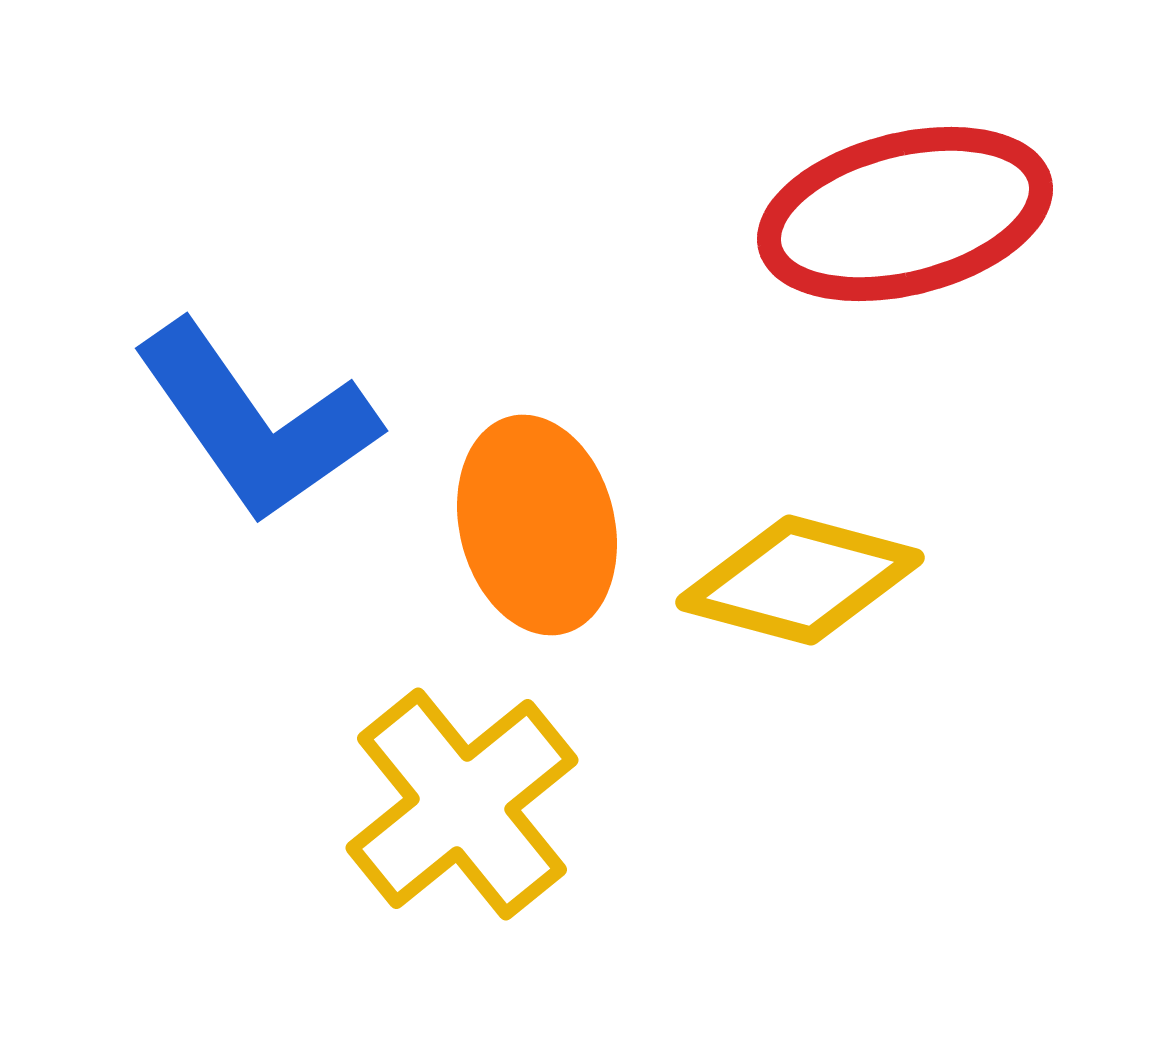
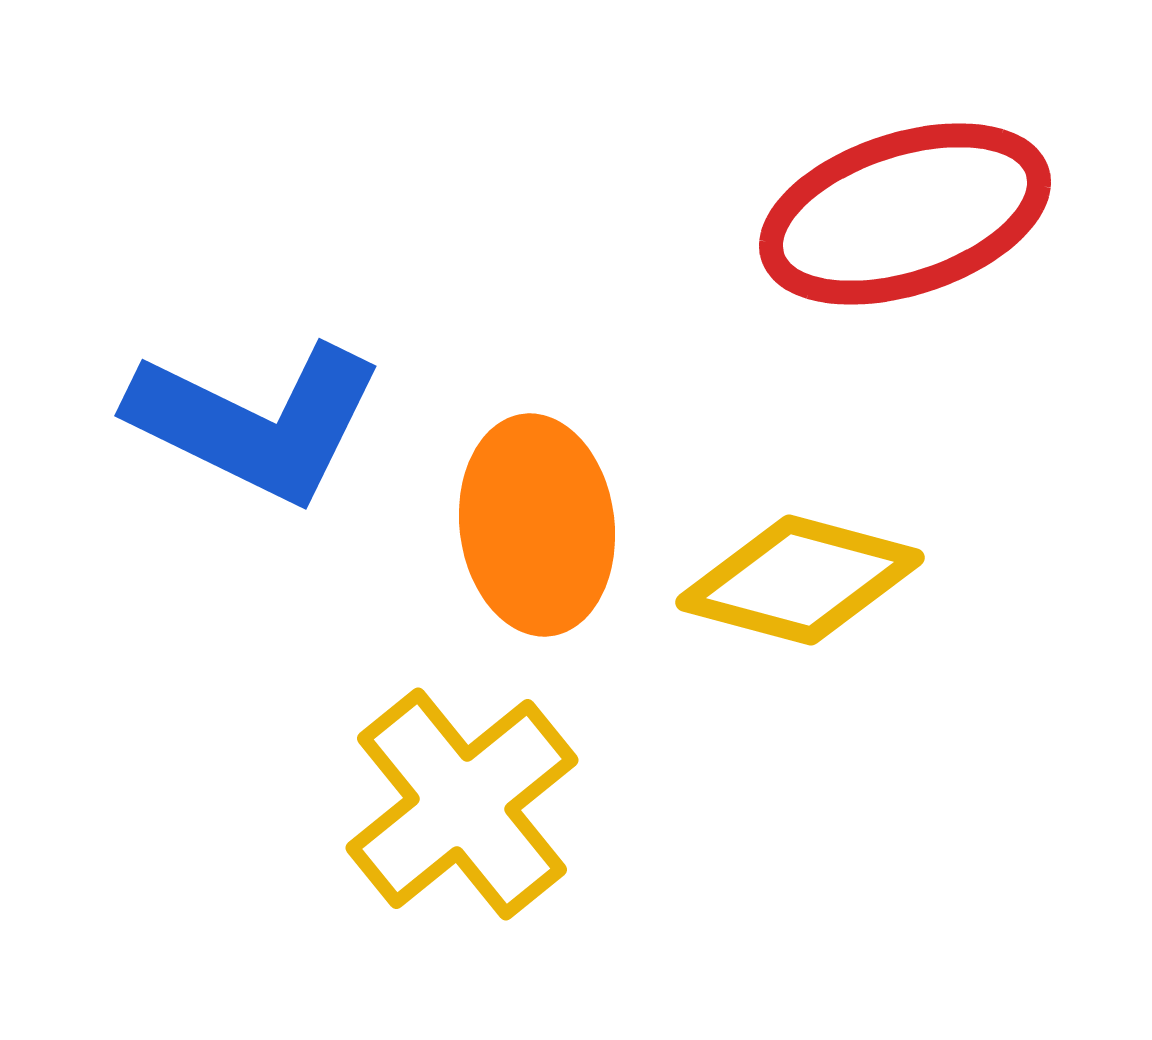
red ellipse: rotated 4 degrees counterclockwise
blue L-shape: rotated 29 degrees counterclockwise
orange ellipse: rotated 7 degrees clockwise
